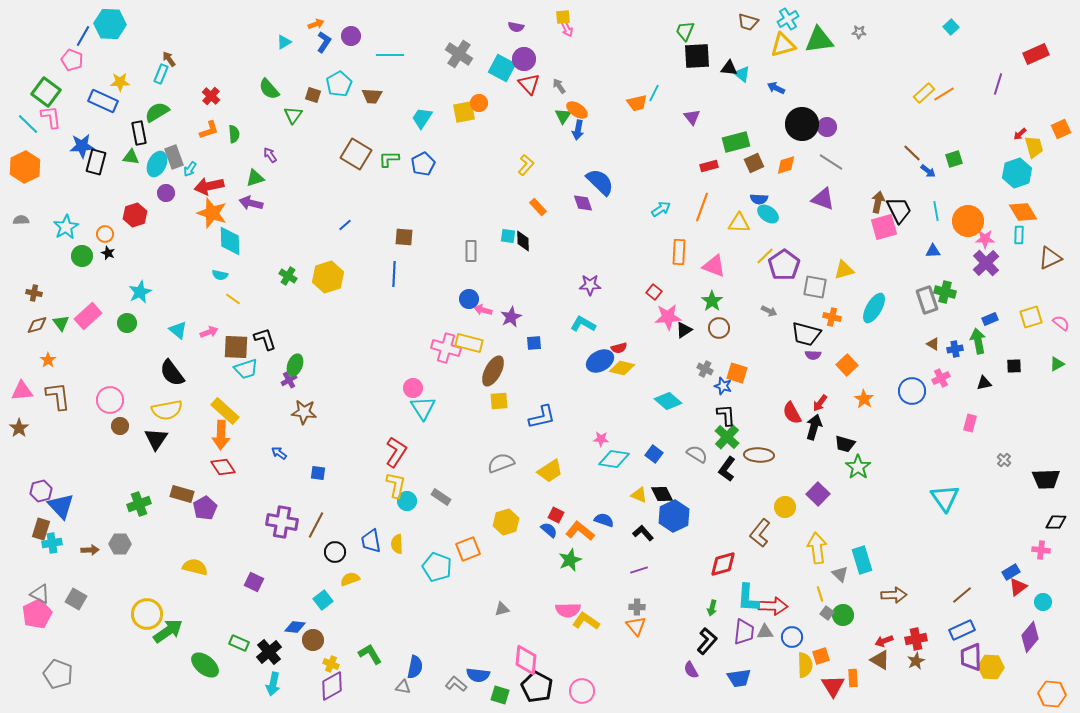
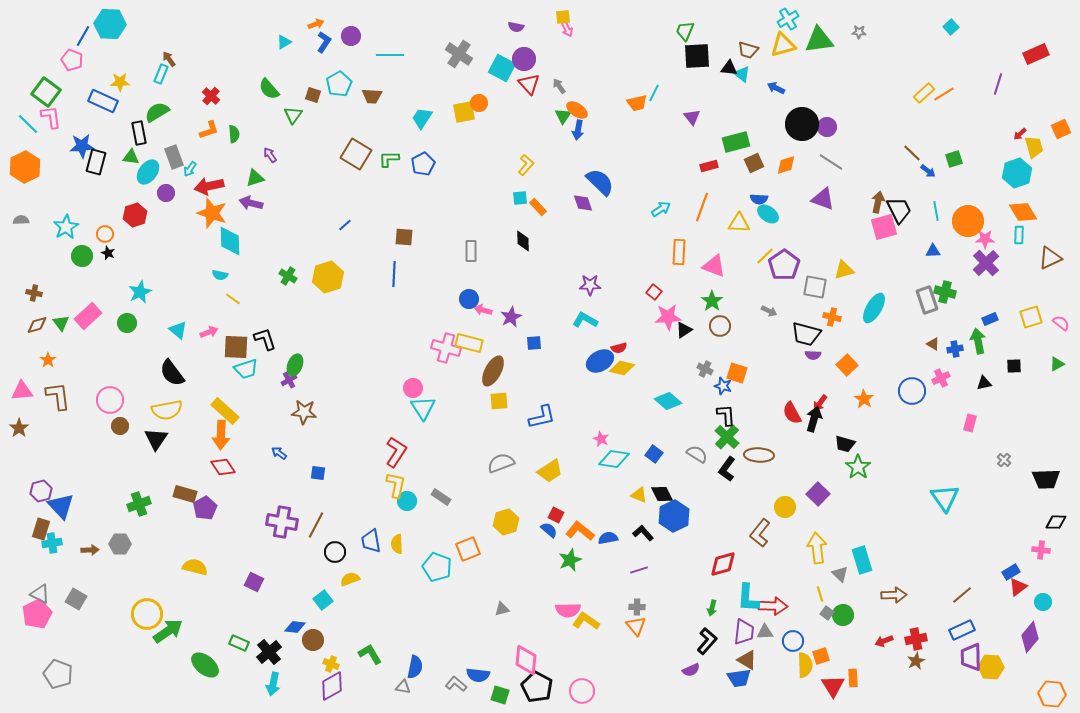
brown trapezoid at (748, 22): moved 28 px down
cyan ellipse at (157, 164): moved 9 px left, 8 px down; rotated 10 degrees clockwise
cyan square at (508, 236): moved 12 px right, 38 px up; rotated 14 degrees counterclockwise
cyan L-shape at (583, 324): moved 2 px right, 4 px up
brown circle at (719, 328): moved 1 px right, 2 px up
black arrow at (814, 427): moved 8 px up
pink star at (601, 439): rotated 21 degrees clockwise
brown rectangle at (182, 494): moved 3 px right
blue semicircle at (604, 520): moved 4 px right, 18 px down; rotated 30 degrees counterclockwise
blue circle at (792, 637): moved 1 px right, 4 px down
brown triangle at (880, 660): moved 133 px left
purple semicircle at (691, 670): rotated 84 degrees counterclockwise
